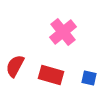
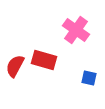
pink cross: moved 13 px right, 2 px up; rotated 16 degrees counterclockwise
red rectangle: moved 7 px left, 15 px up
